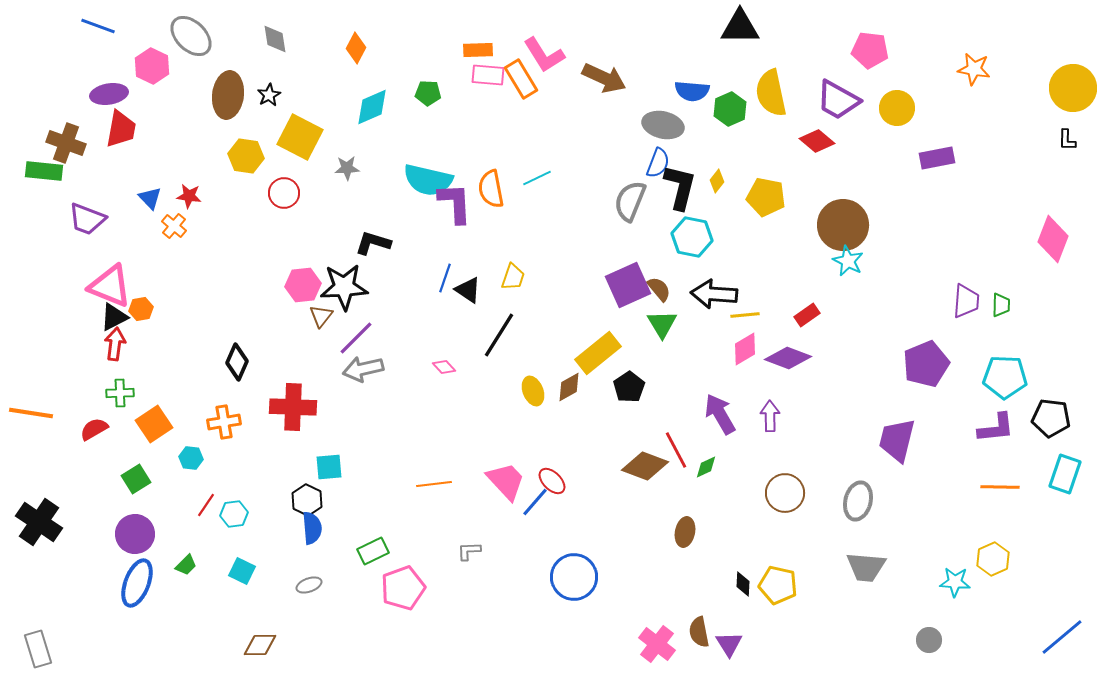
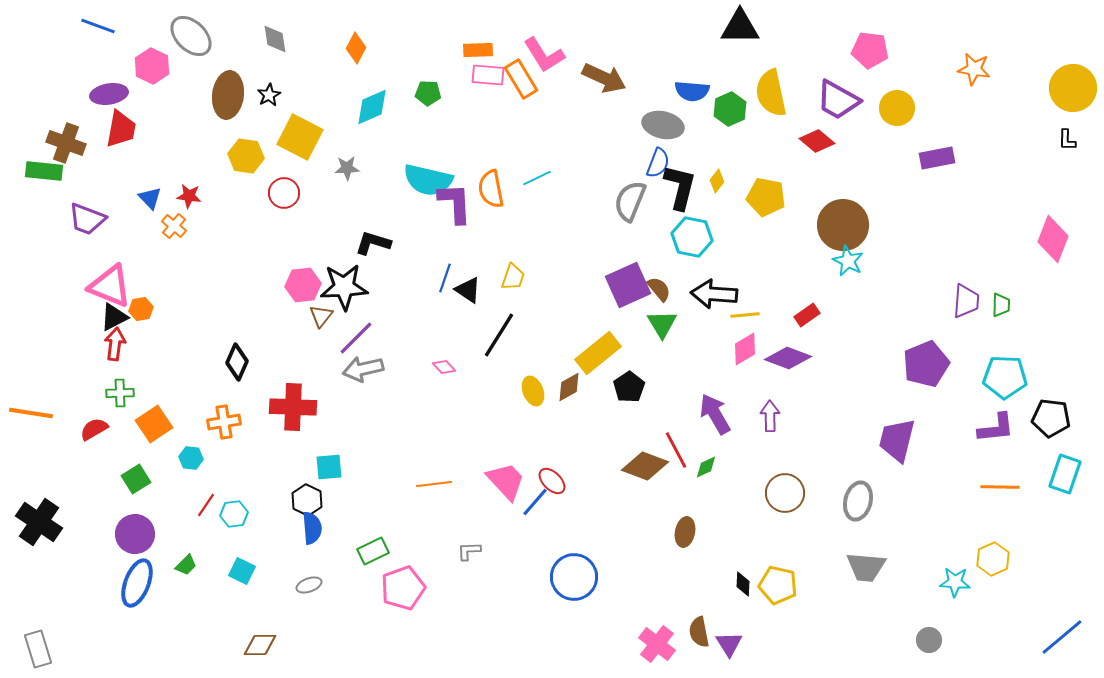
purple arrow at (720, 414): moved 5 px left
